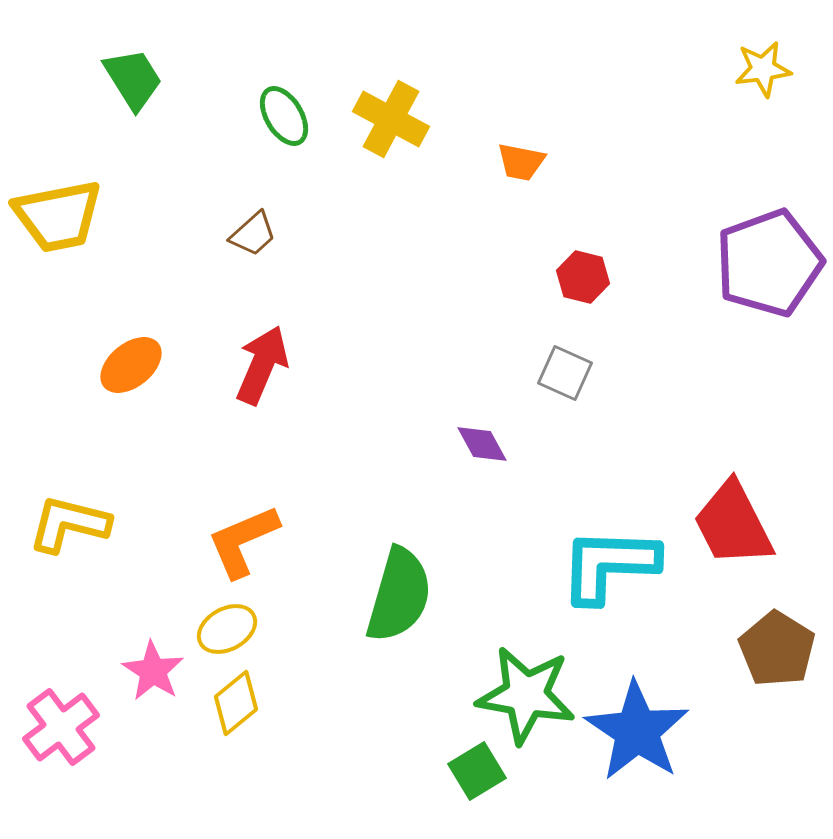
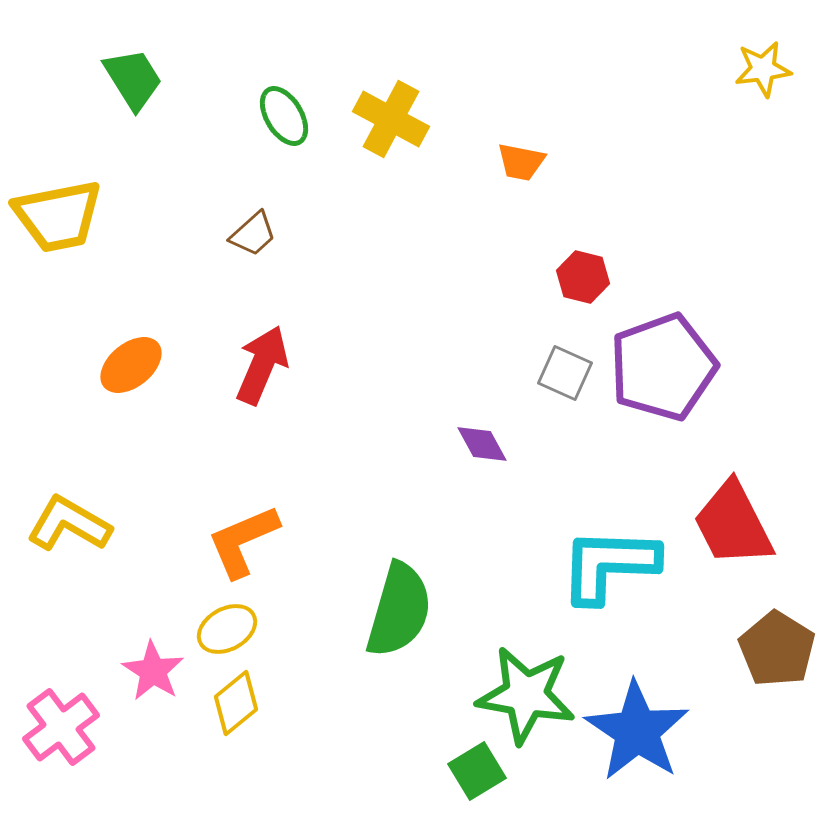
purple pentagon: moved 106 px left, 104 px down
yellow L-shape: rotated 16 degrees clockwise
green semicircle: moved 15 px down
